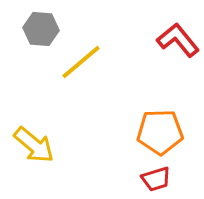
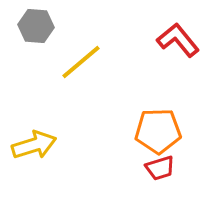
gray hexagon: moved 5 px left, 3 px up
orange pentagon: moved 2 px left, 1 px up
yellow arrow: rotated 57 degrees counterclockwise
red trapezoid: moved 4 px right, 11 px up
